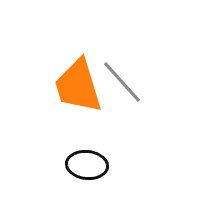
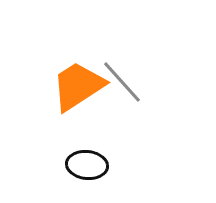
orange trapezoid: rotated 74 degrees clockwise
